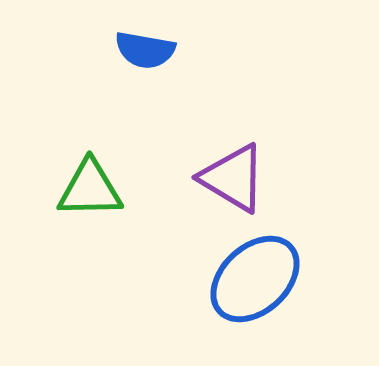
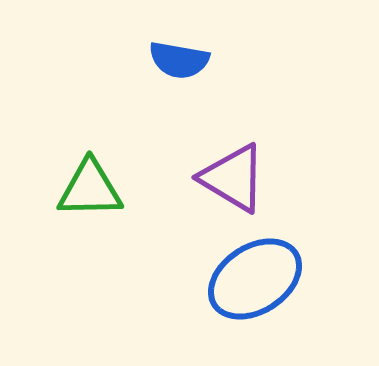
blue semicircle: moved 34 px right, 10 px down
blue ellipse: rotated 10 degrees clockwise
